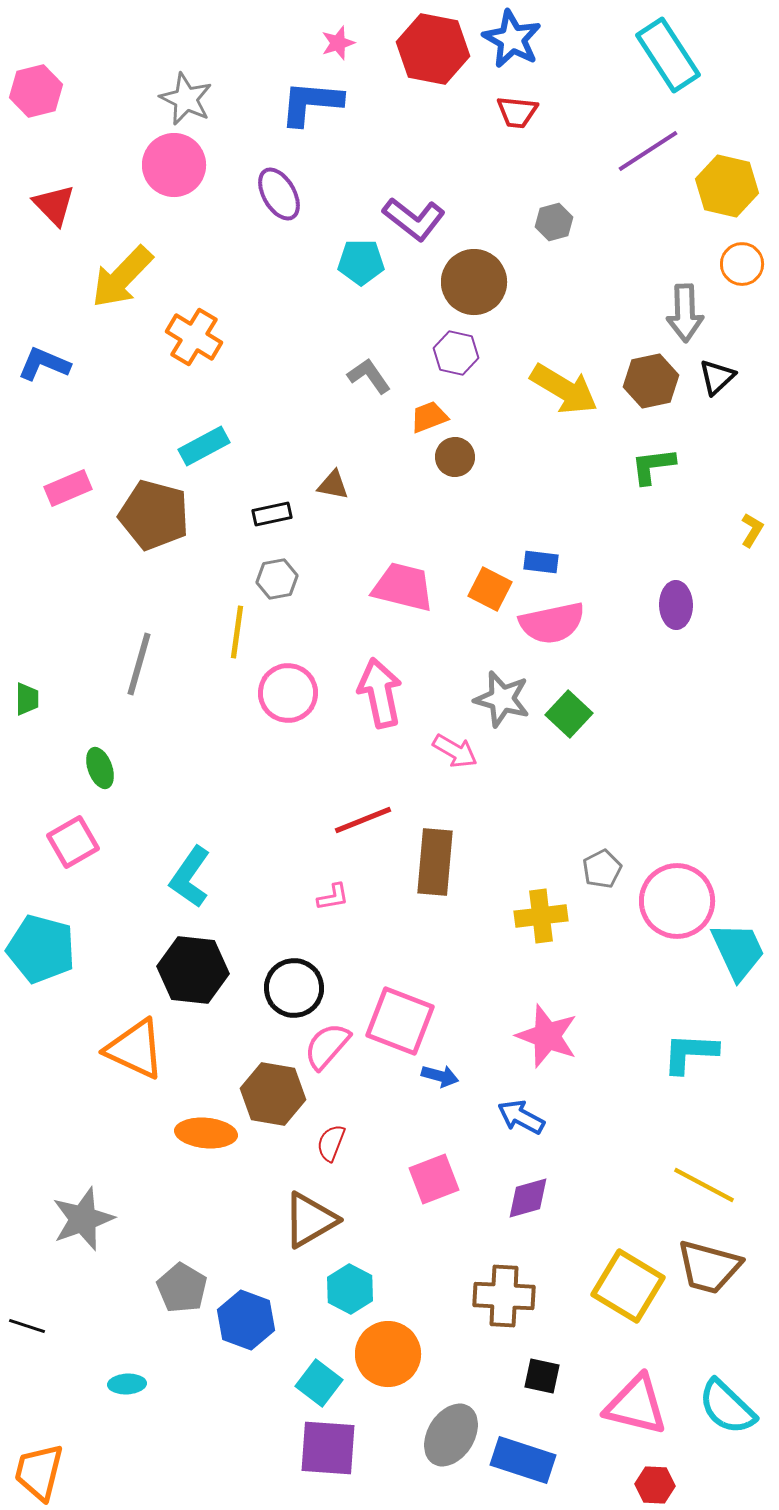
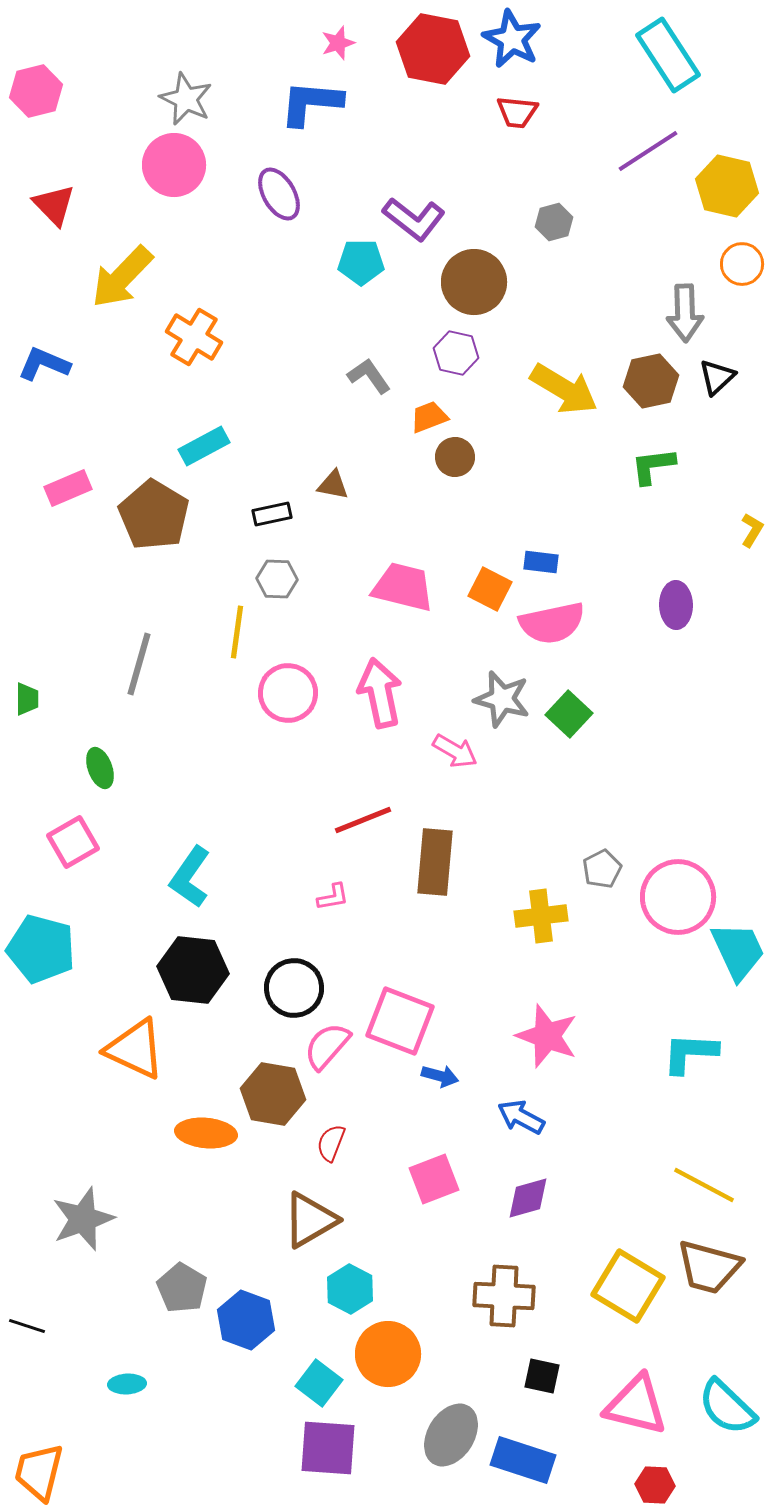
brown pentagon at (154, 515): rotated 16 degrees clockwise
gray hexagon at (277, 579): rotated 12 degrees clockwise
pink circle at (677, 901): moved 1 px right, 4 px up
